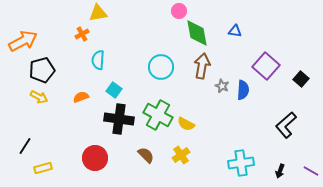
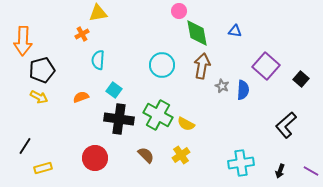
orange arrow: rotated 120 degrees clockwise
cyan circle: moved 1 px right, 2 px up
